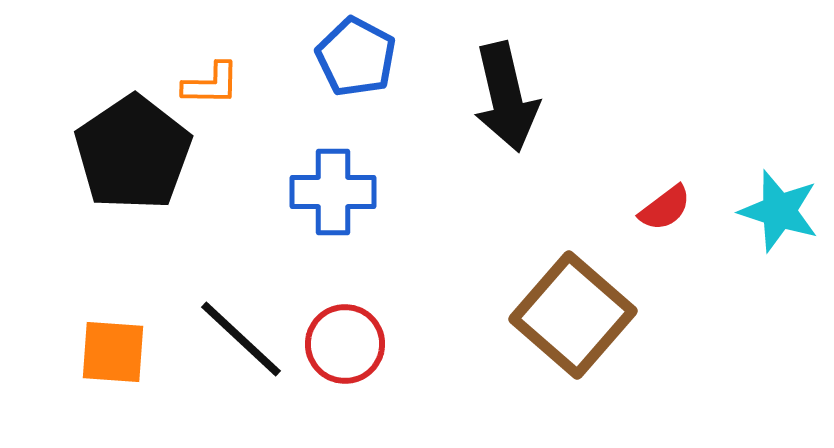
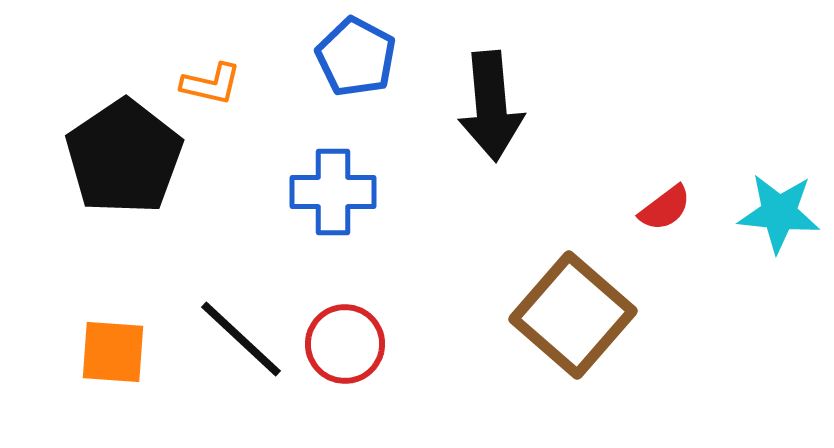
orange L-shape: rotated 12 degrees clockwise
black arrow: moved 15 px left, 9 px down; rotated 8 degrees clockwise
black pentagon: moved 9 px left, 4 px down
cyan star: moved 2 px down; rotated 12 degrees counterclockwise
